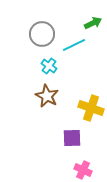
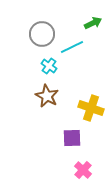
cyan line: moved 2 px left, 2 px down
pink cross: rotated 18 degrees clockwise
